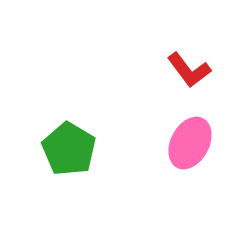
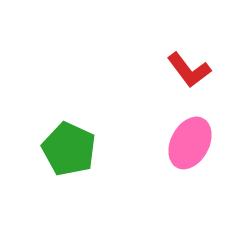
green pentagon: rotated 6 degrees counterclockwise
